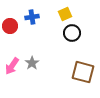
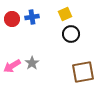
red circle: moved 2 px right, 7 px up
black circle: moved 1 px left, 1 px down
pink arrow: rotated 24 degrees clockwise
brown square: rotated 25 degrees counterclockwise
